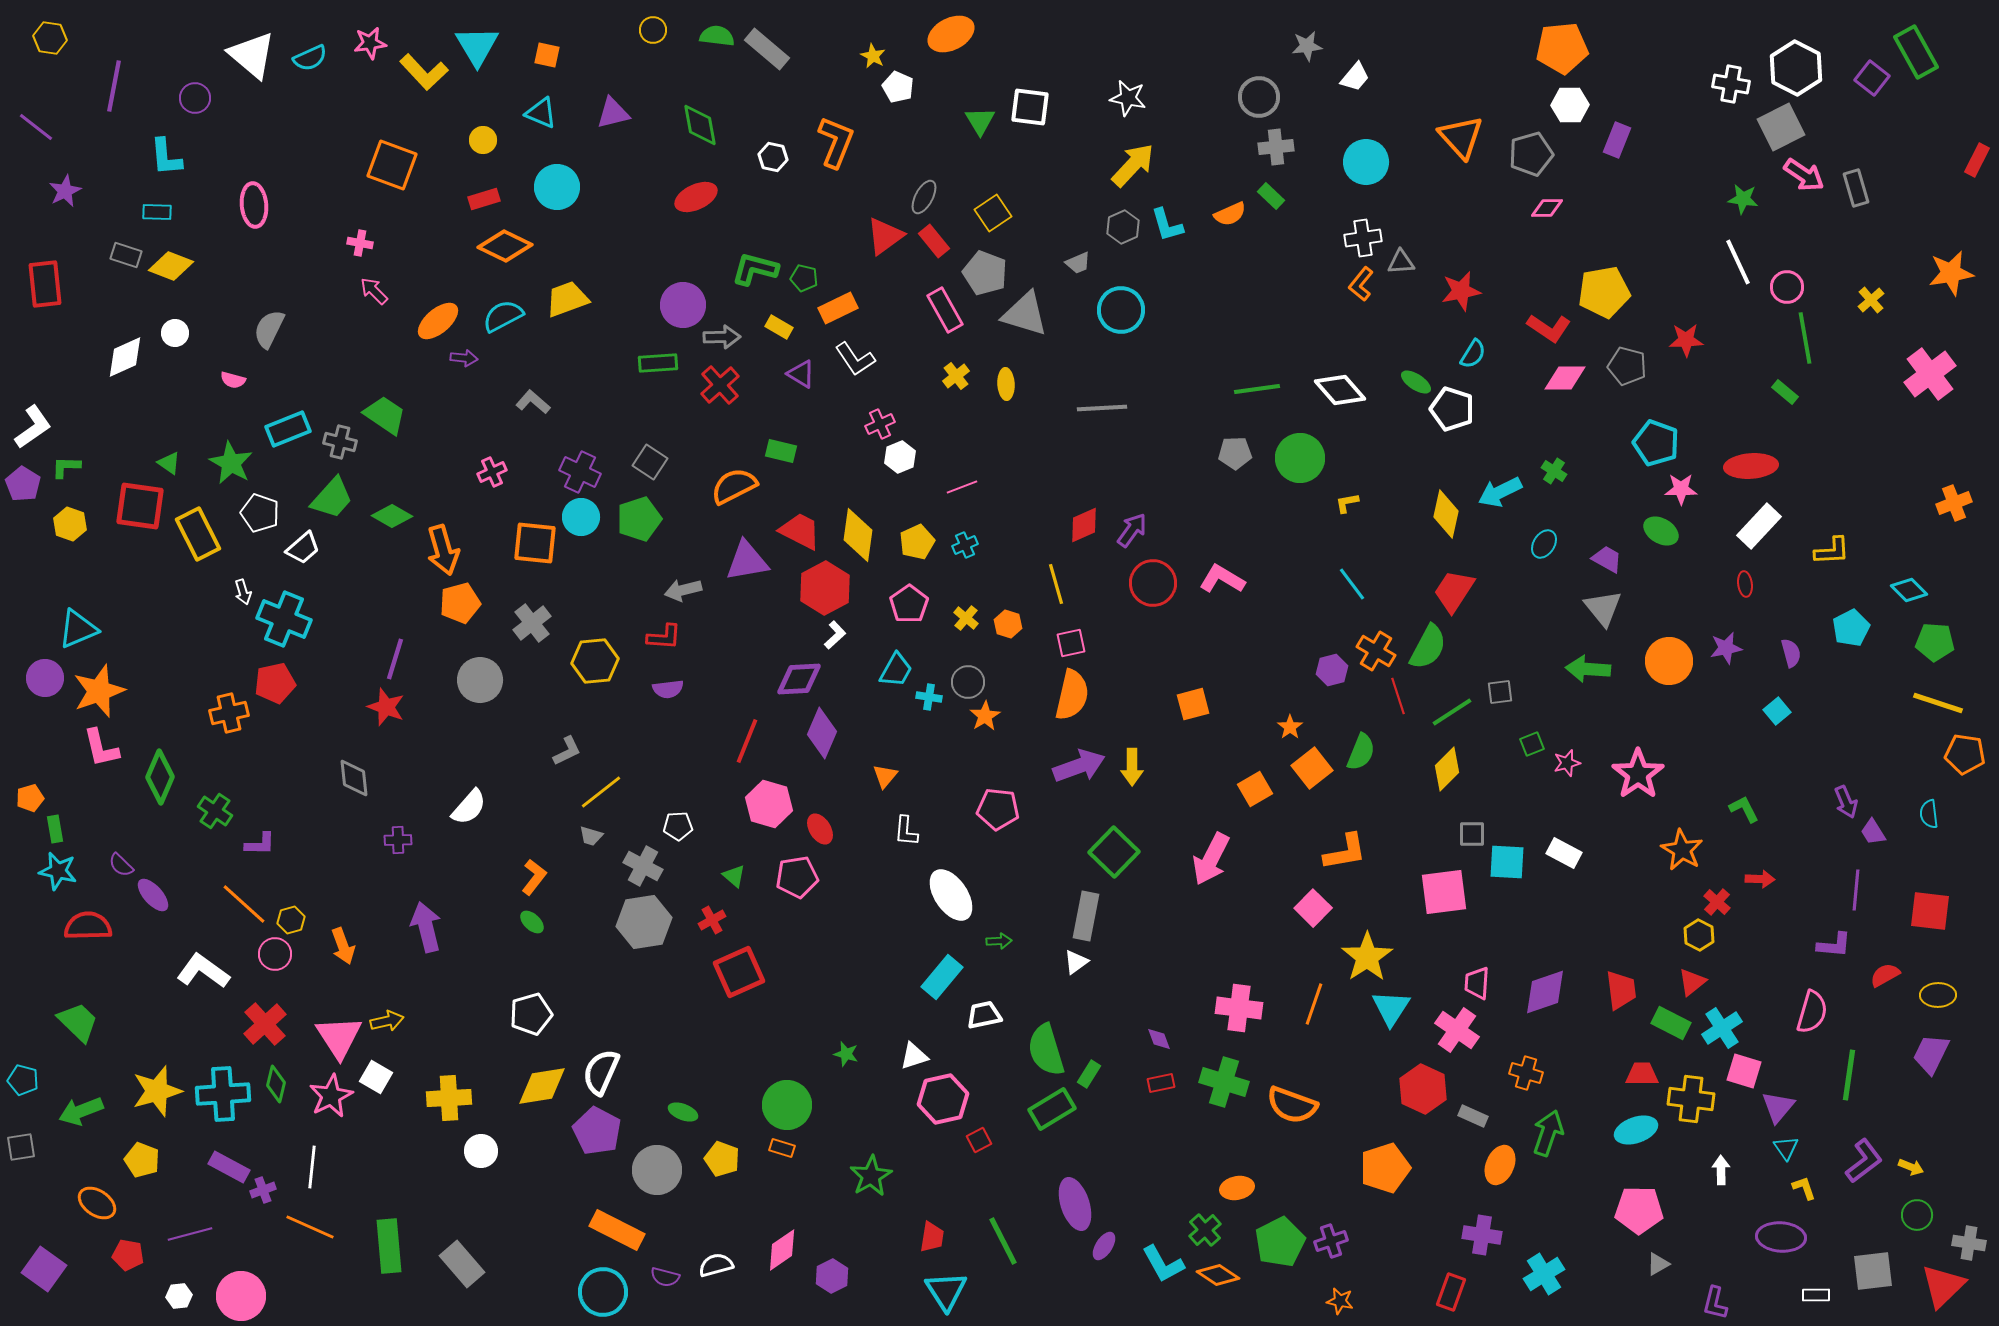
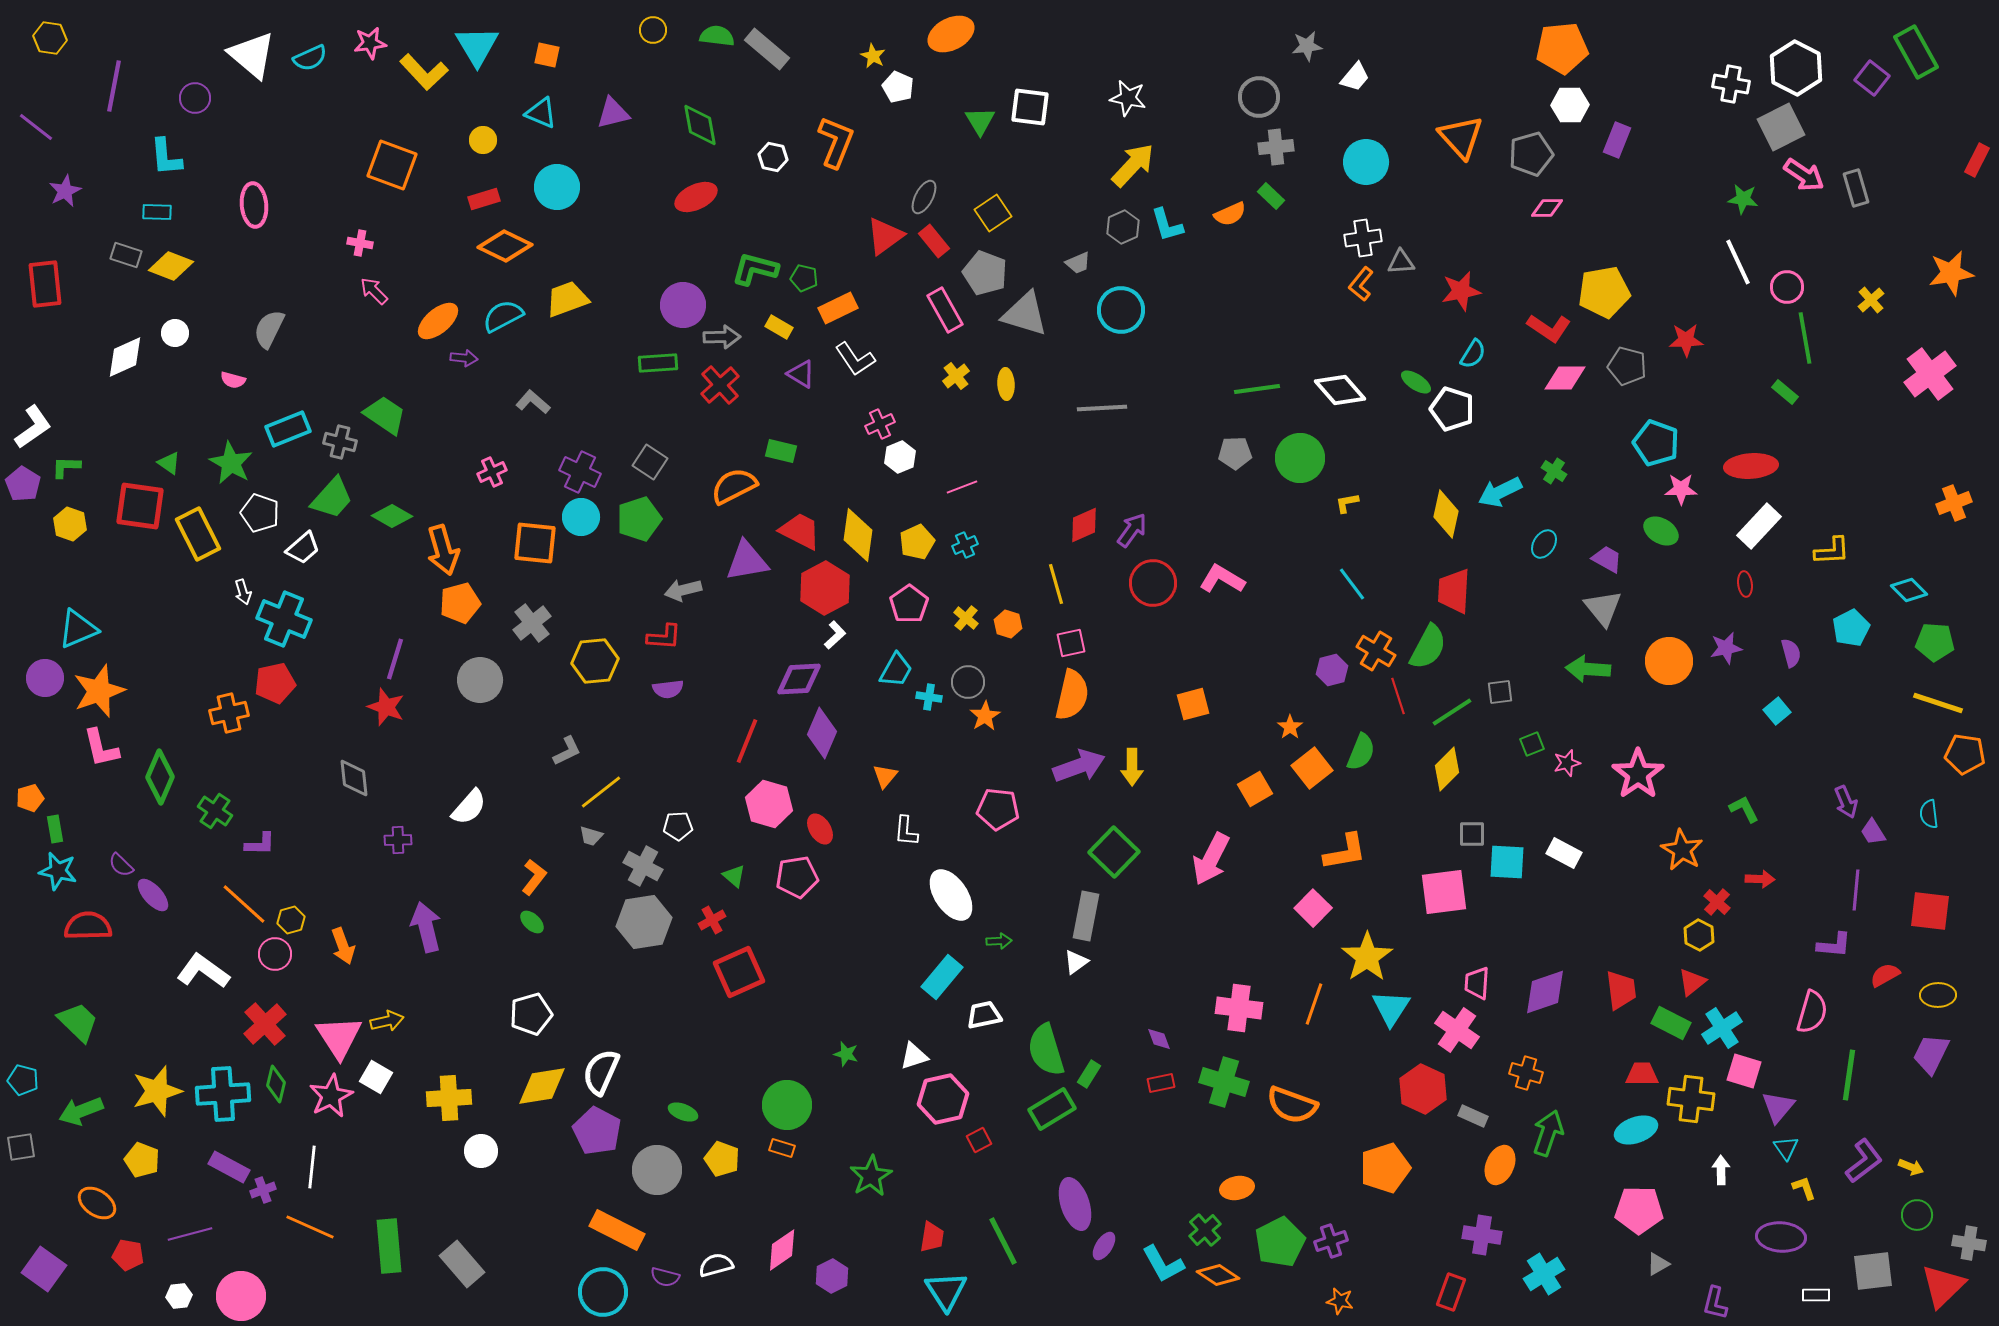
red trapezoid at (1454, 591): rotated 30 degrees counterclockwise
